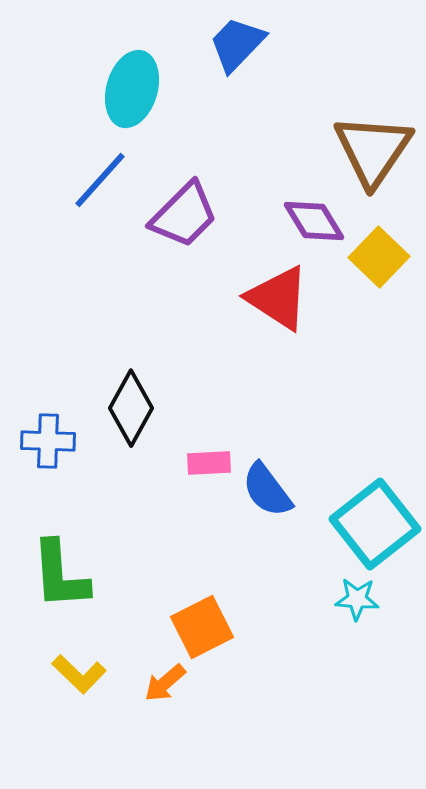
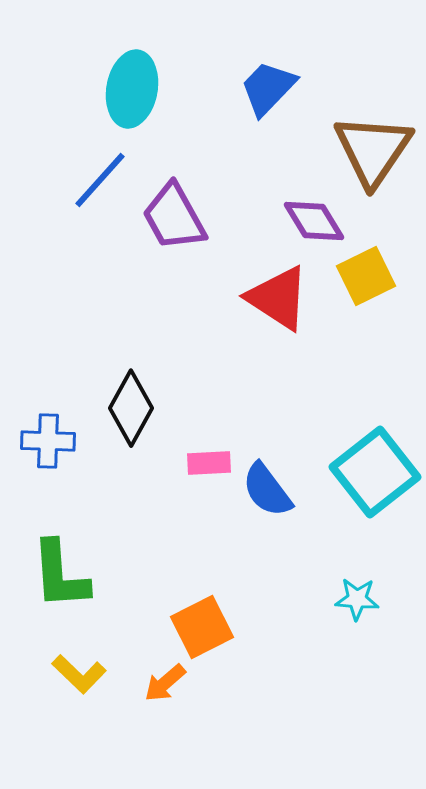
blue trapezoid: moved 31 px right, 44 px down
cyan ellipse: rotated 6 degrees counterclockwise
purple trapezoid: moved 10 px left, 2 px down; rotated 106 degrees clockwise
yellow square: moved 13 px left, 19 px down; rotated 20 degrees clockwise
cyan square: moved 52 px up
